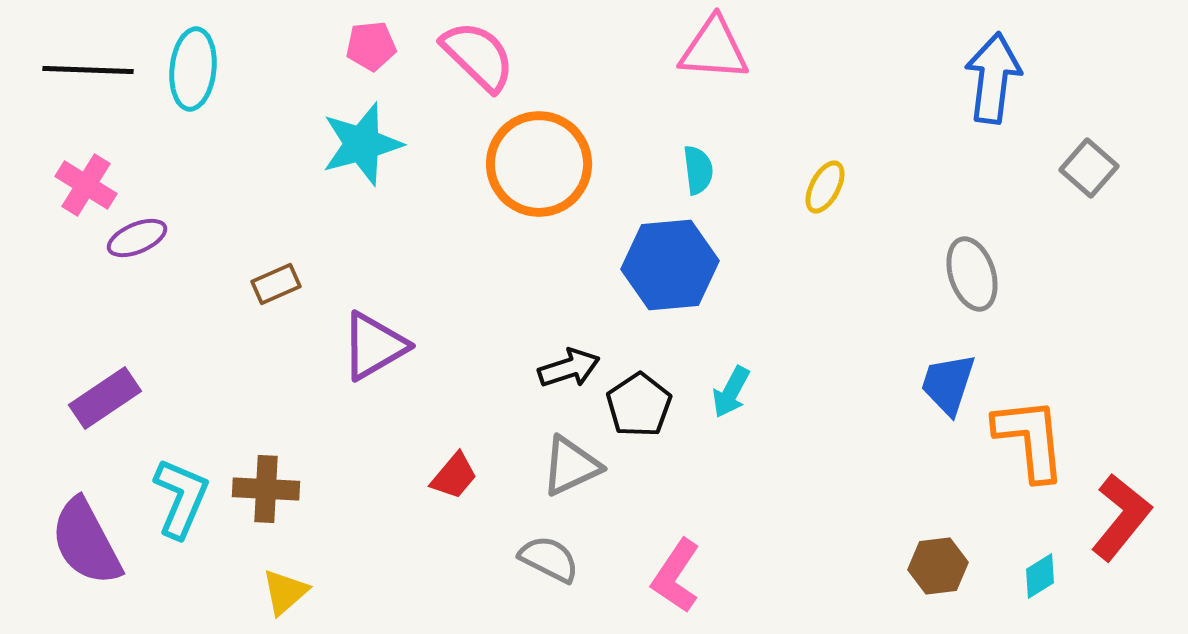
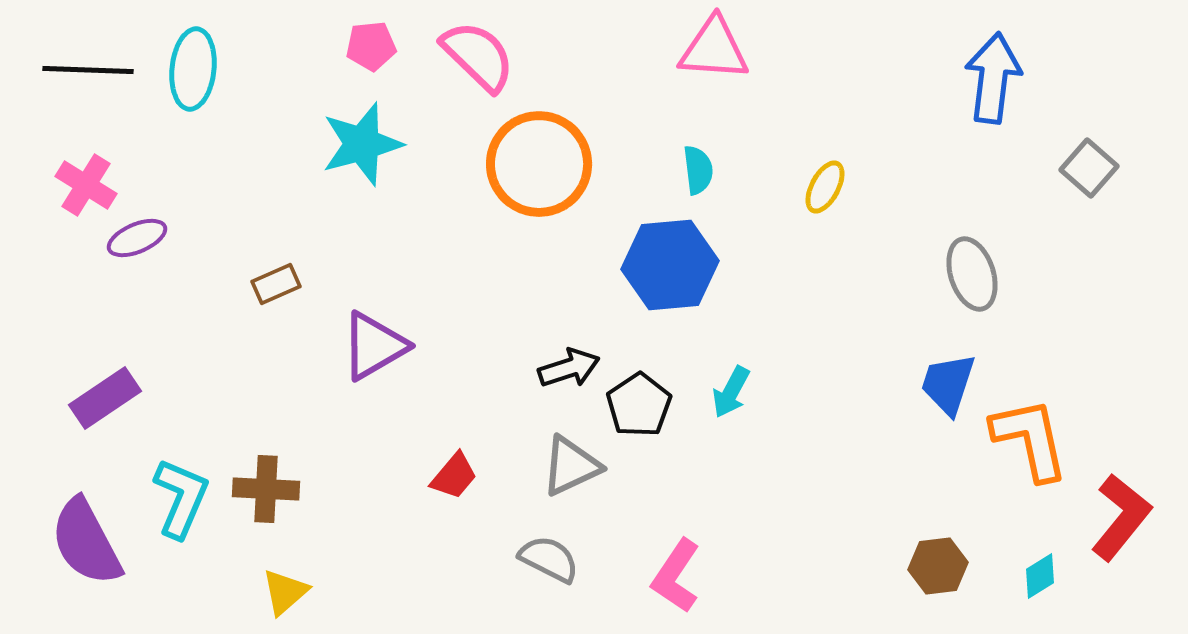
orange L-shape: rotated 6 degrees counterclockwise
